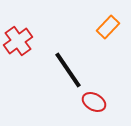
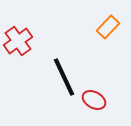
black line: moved 4 px left, 7 px down; rotated 9 degrees clockwise
red ellipse: moved 2 px up
